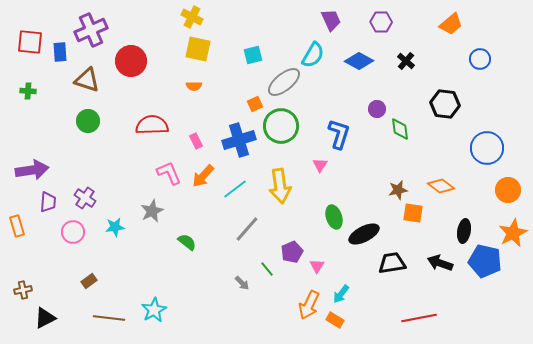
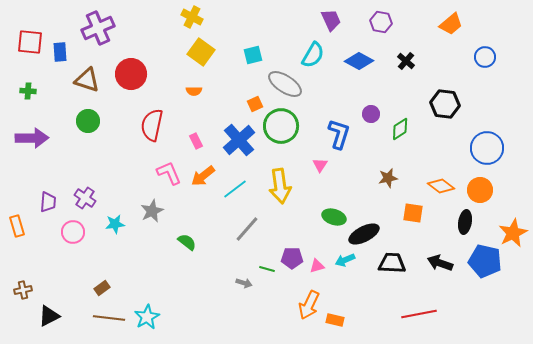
purple hexagon at (381, 22): rotated 10 degrees clockwise
purple cross at (91, 30): moved 7 px right, 2 px up
yellow square at (198, 49): moved 3 px right, 3 px down; rotated 24 degrees clockwise
blue circle at (480, 59): moved 5 px right, 2 px up
red circle at (131, 61): moved 13 px down
gray ellipse at (284, 82): moved 1 px right, 2 px down; rotated 72 degrees clockwise
orange semicircle at (194, 86): moved 5 px down
purple circle at (377, 109): moved 6 px left, 5 px down
red semicircle at (152, 125): rotated 76 degrees counterclockwise
green diamond at (400, 129): rotated 65 degrees clockwise
blue cross at (239, 140): rotated 24 degrees counterclockwise
purple arrow at (32, 170): moved 32 px up; rotated 8 degrees clockwise
orange arrow at (203, 176): rotated 10 degrees clockwise
brown star at (398, 190): moved 10 px left, 12 px up
orange circle at (508, 190): moved 28 px left
green ellipse at (334, 217): rotated 55 degrees counterclockwise
cyan star at (115, 227): moved 3 px up
black ellipse at (464, 231): moved 1 px right, 9 px up
purple pentagon at (292, 252): moved 6 px down; rotated 25 degrees clockwise
black trapezoid at (392, 263): rotated 12 degrees clockwise
pink triangle at (317, 266): rotated 42 degrees clockwise
green line at (267, 269): rotated 35 degrees counterclockwise
brown rectangle at (89, 281): moved 13 px right, 7 px down
gray arrow at (242, 283): moved 2 px right; rotated 28 degrees counterclockwise
cyan arrow at (341, 294): moved 4 px right, 34 px up; rotated 30 degrees clockwise
cyan star at (154, 310): moved 7 px left, 7 px down
black triangle at (45, 318): moved 4 px right, 2 px up
red line at (419, 318): moved 4 px up
orange rectangle at (335, 320): rotated 18 degrees counterclockwise
